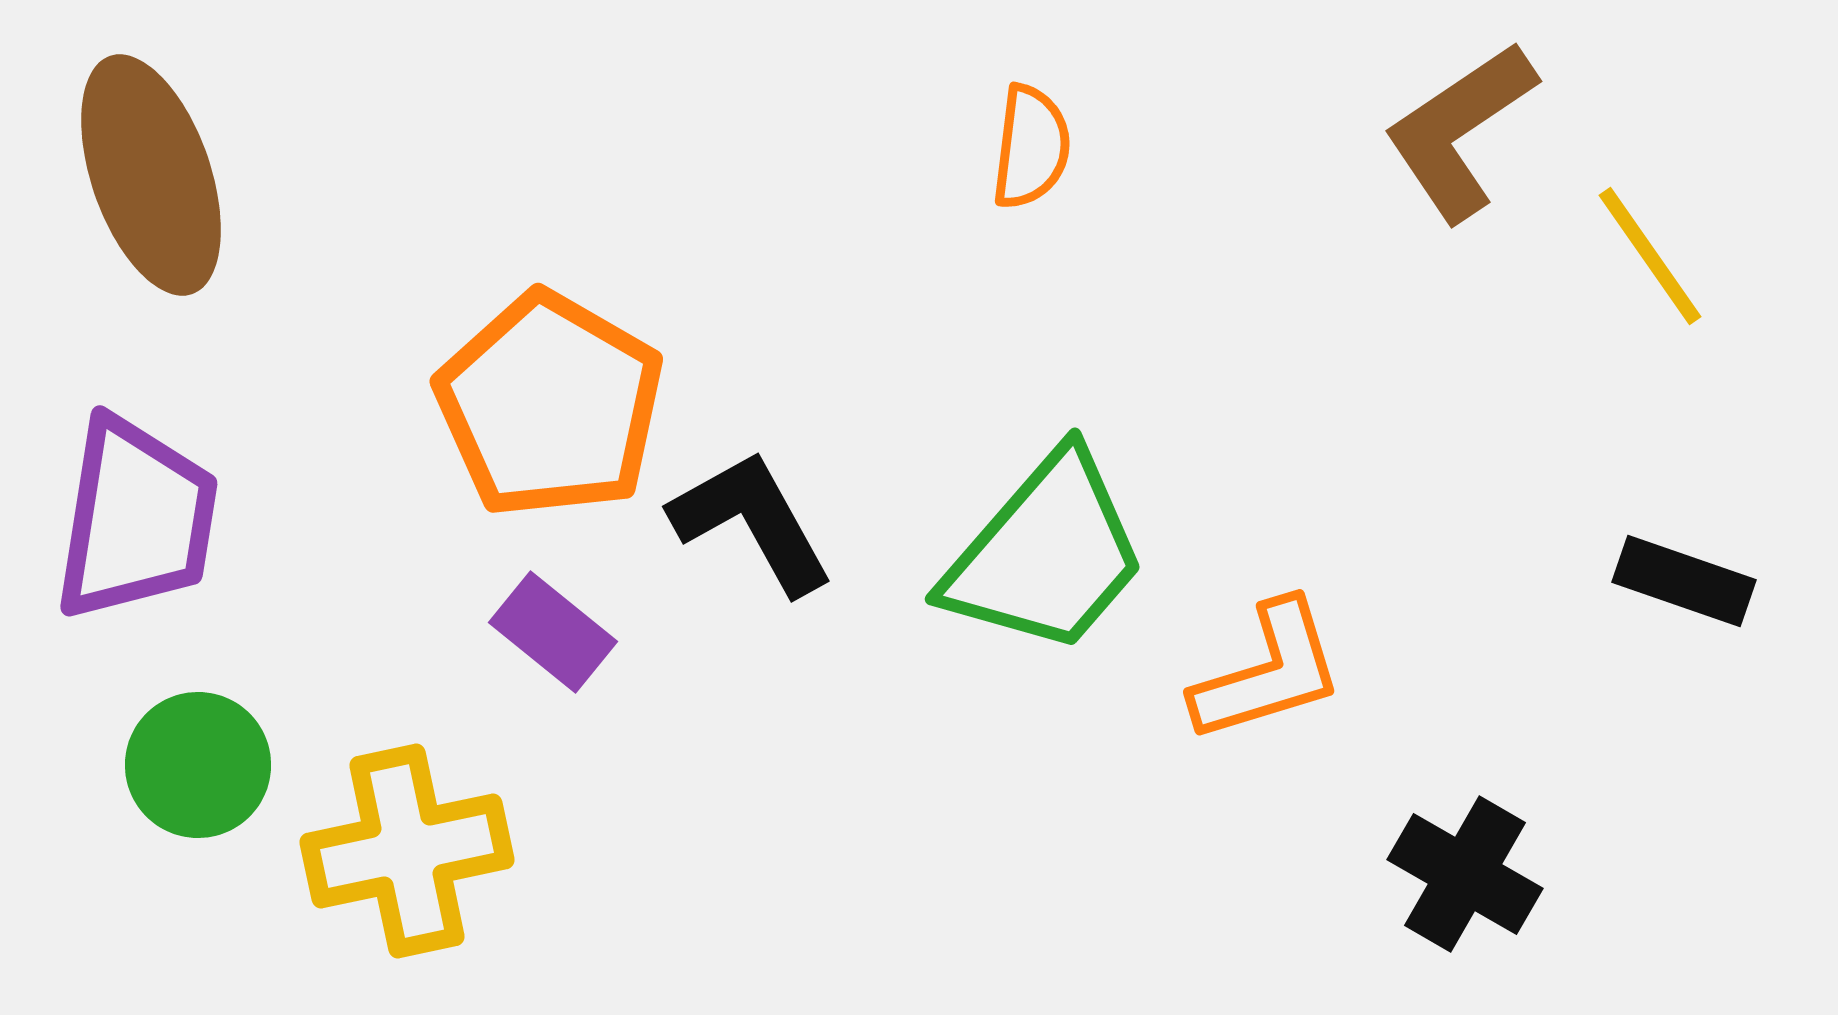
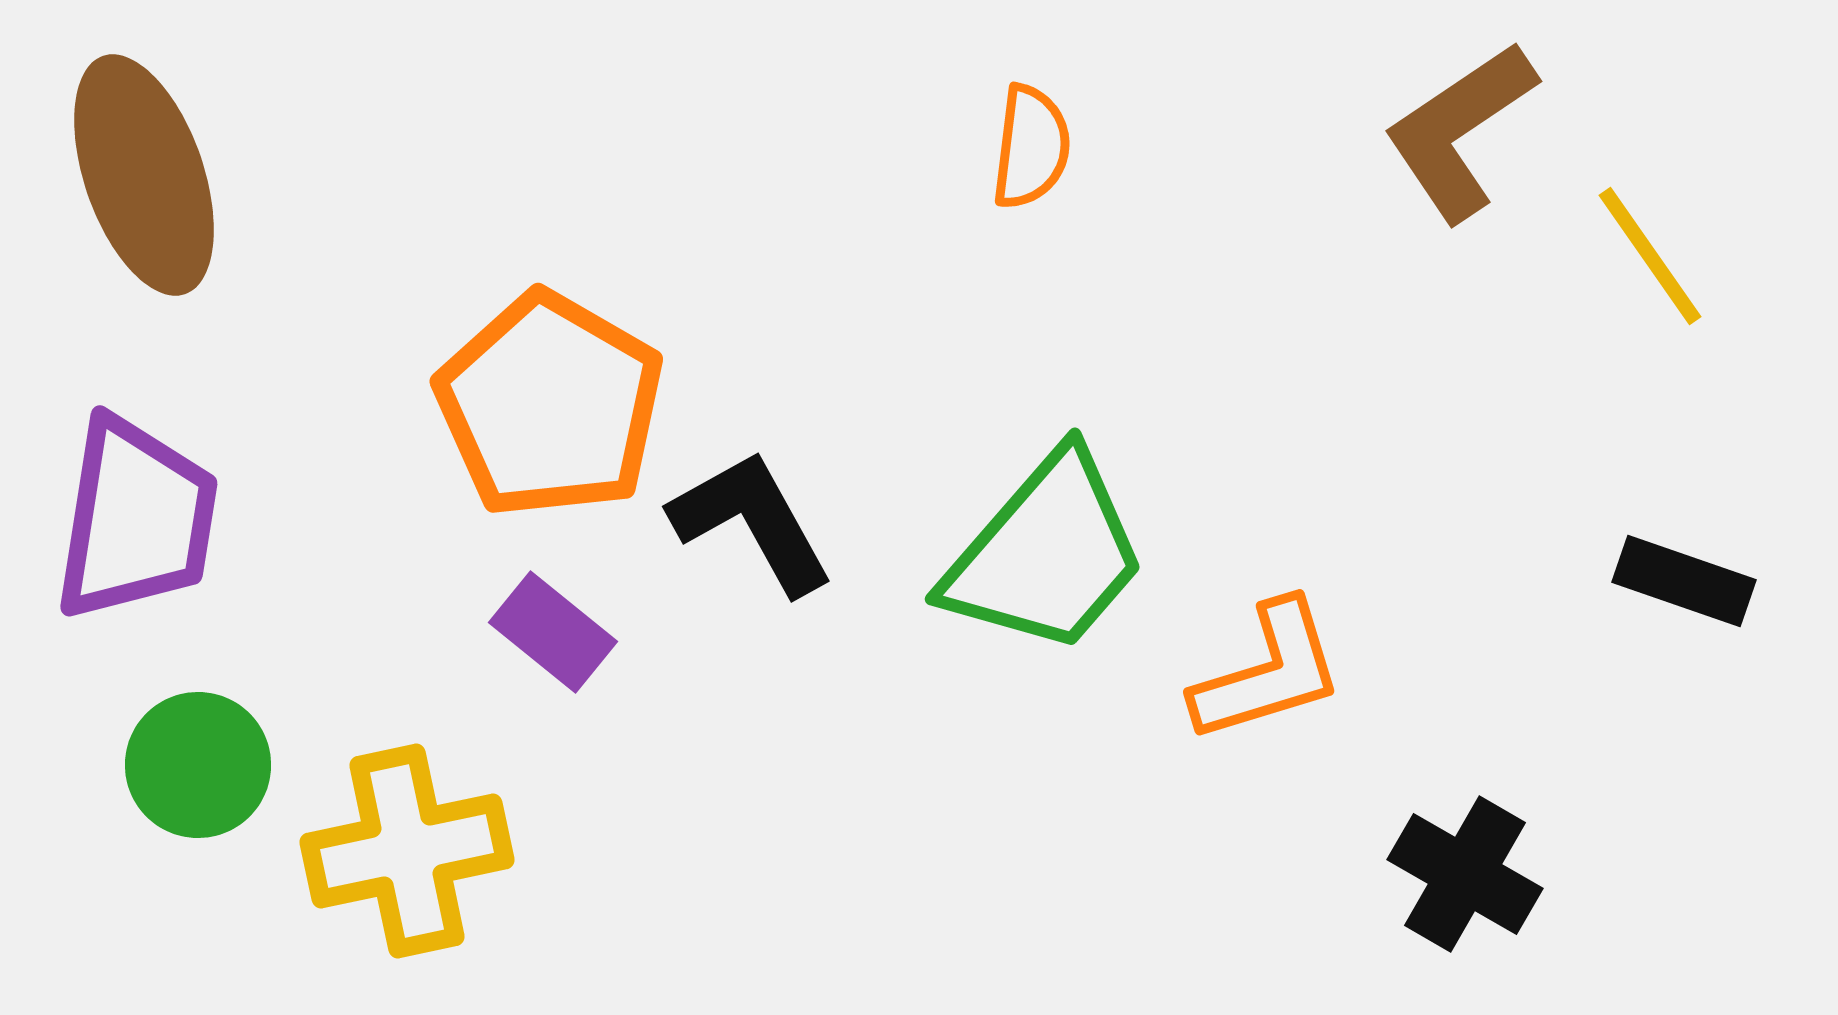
brown ellipse: moved 7 px left
